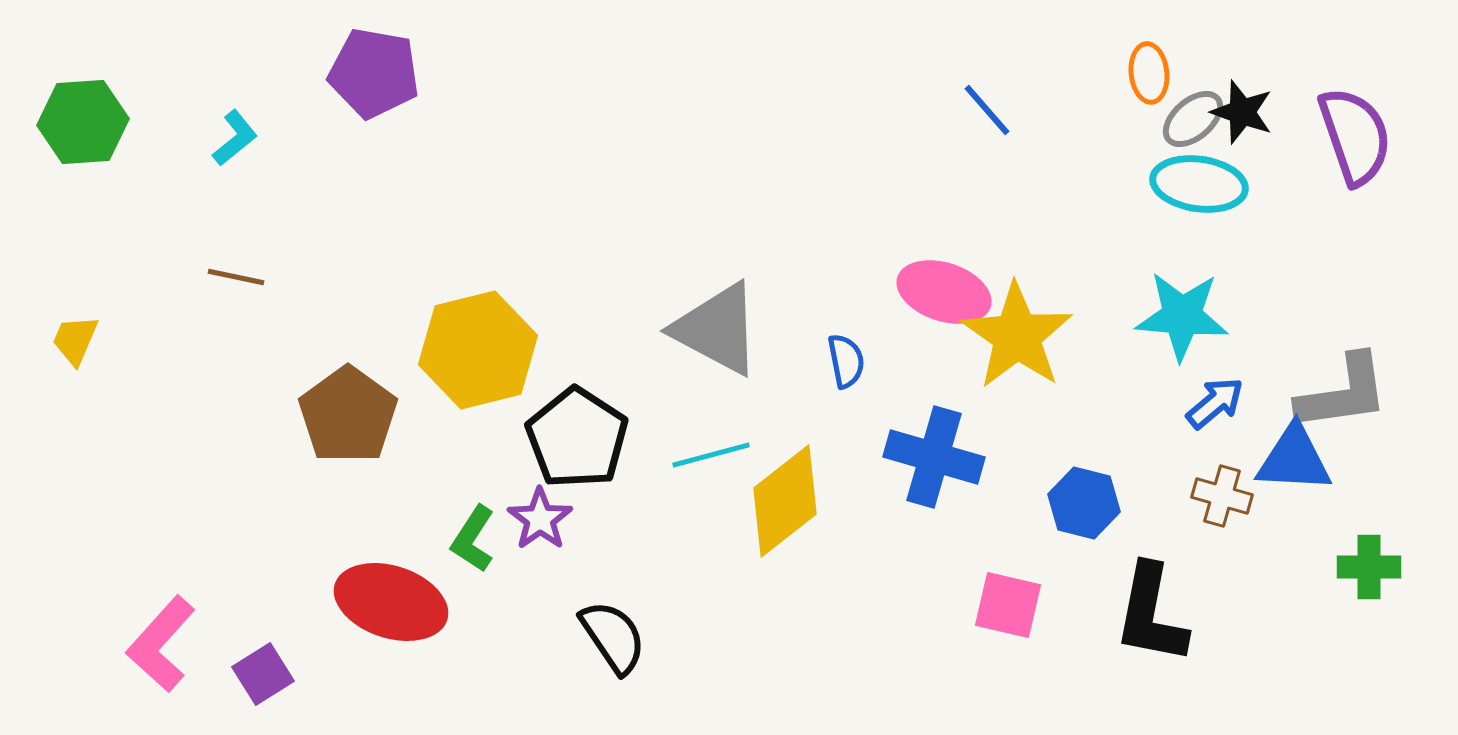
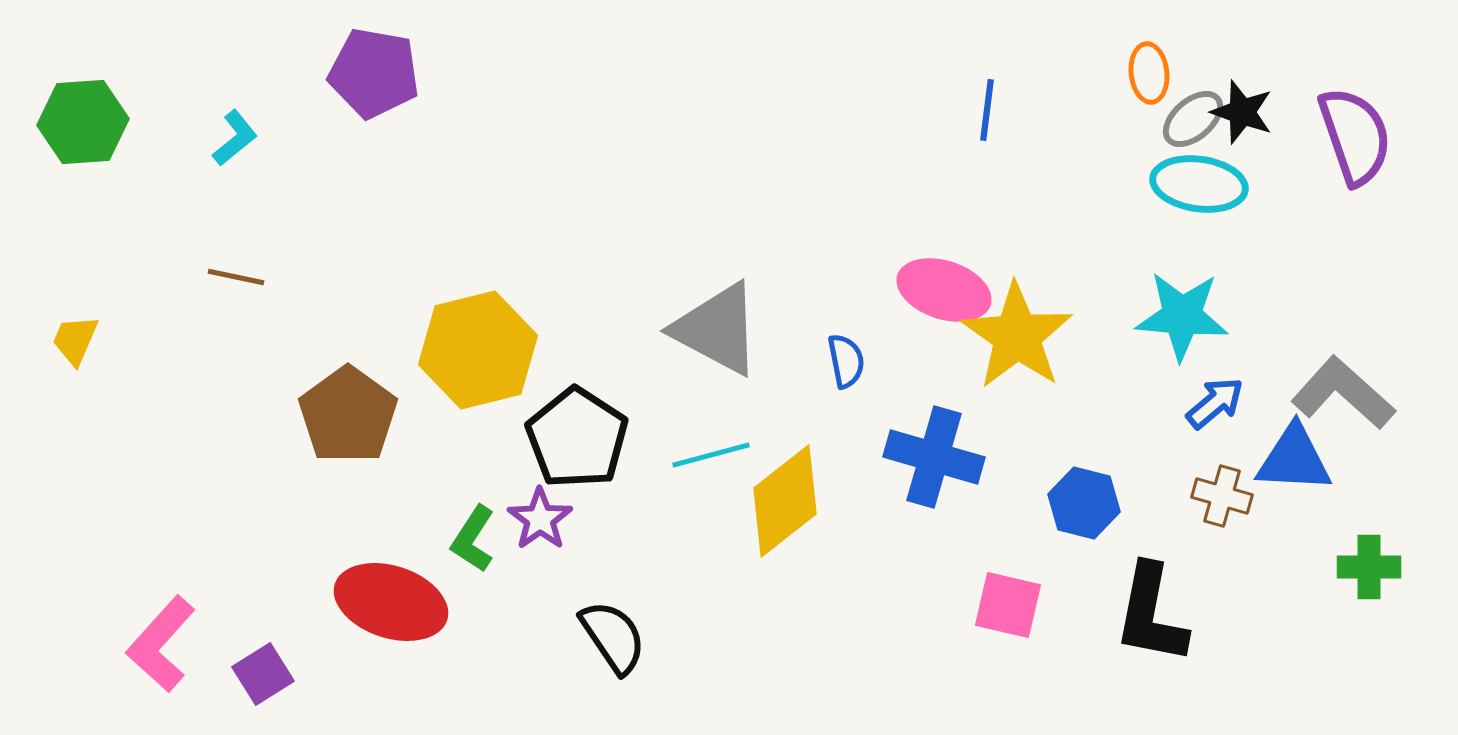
blue line: rotated 48 degrees clockwise
pink ellipse: moved 2 px up
gray L-shape: rotated 130 degrees counterclockwise
